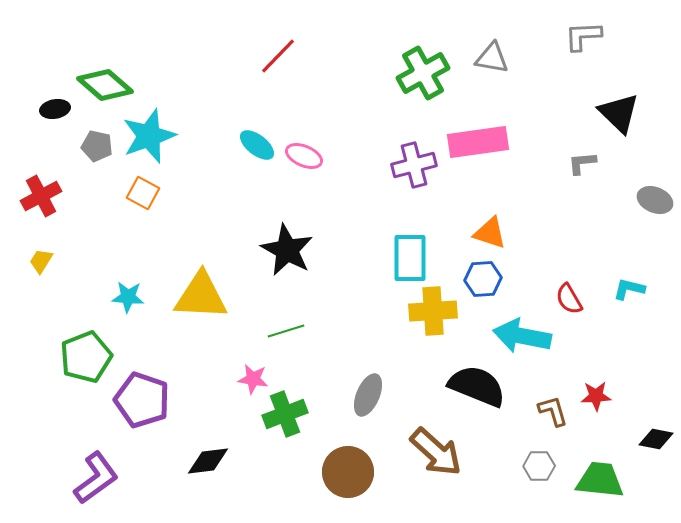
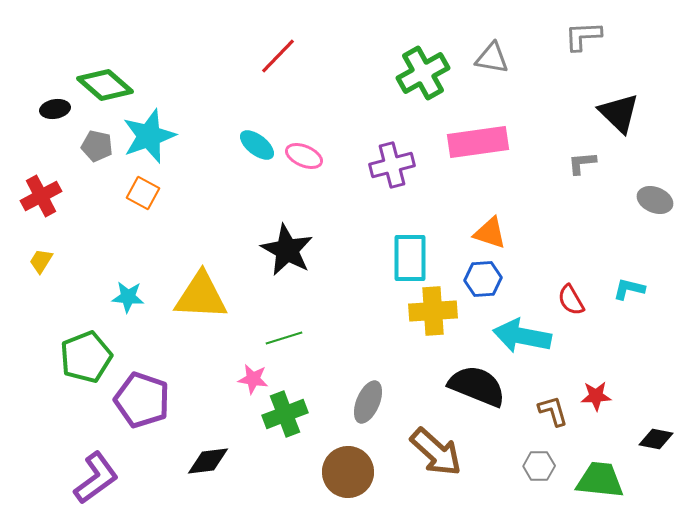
purple cross at (414, 165): moved 22 px left
red semicircle at (569, 299): moved 2 px right, 1 px down
green line at (286, 331): moved 2 px left, 7 px down
gray ellipse at (368, 395): moved 7 px down
